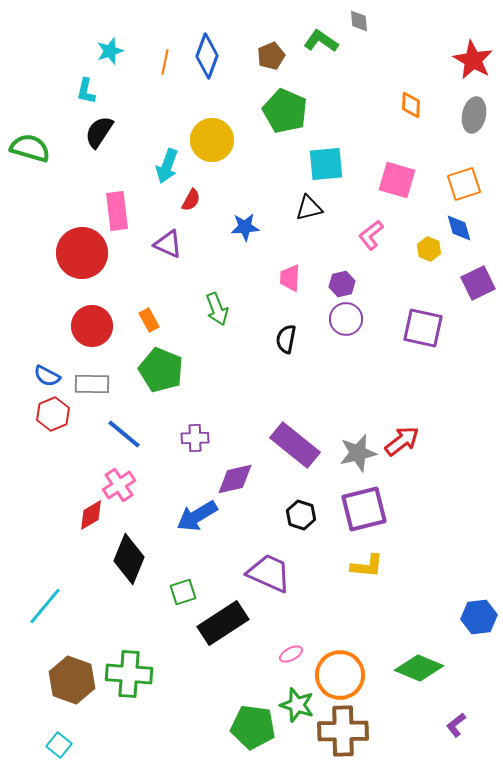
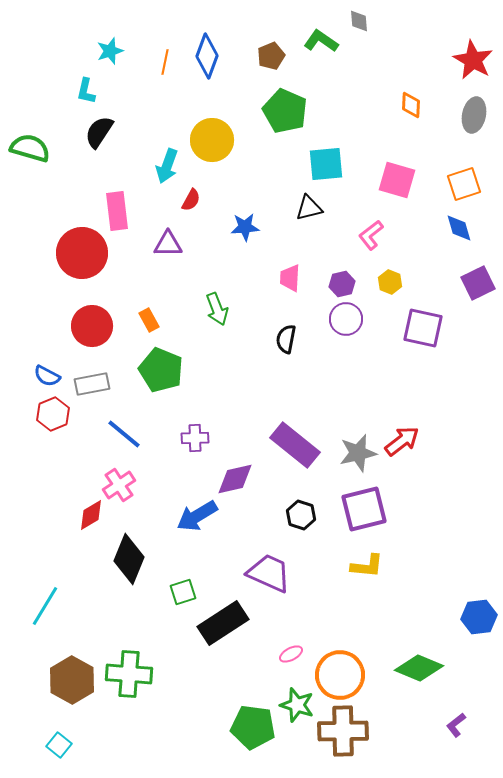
purple triangle at (168, 244): rotated 24 degrees counterclockwise
yellow hexagon at (429, 249): moved 39 px left, 33 px down
gray rectangle at (92, 384): rotated 12 degrees counterclockwise
cyan line at (45, 606): rotated 9 degrees counterclockwise
brown hexagon at (72, 680): rotated 9 degrees clockwise
